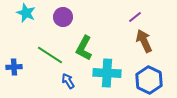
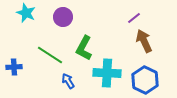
purple line: moved 1 px left, 1 px down
blue hexagon: moved 4 px left
